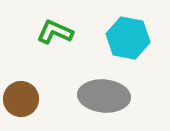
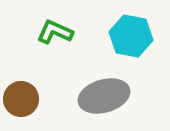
cyan hexagon: moved 3 px right, 2 px up
gray ellipse: rotated 21 degrees counterclockwise
